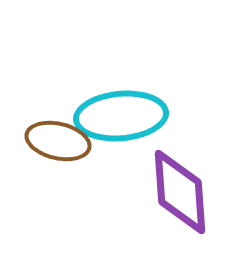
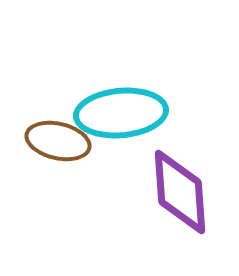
cyan ellipse: moved 3 px up
